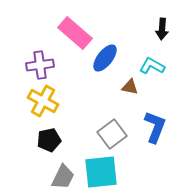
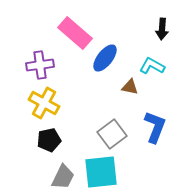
yellow cross: moved 1 px right, 2 px down
